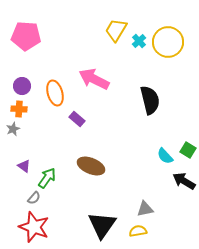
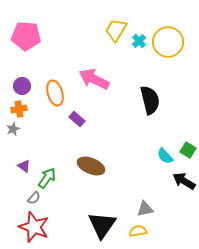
orange cross: rotated 14 degrees counterclockwise
